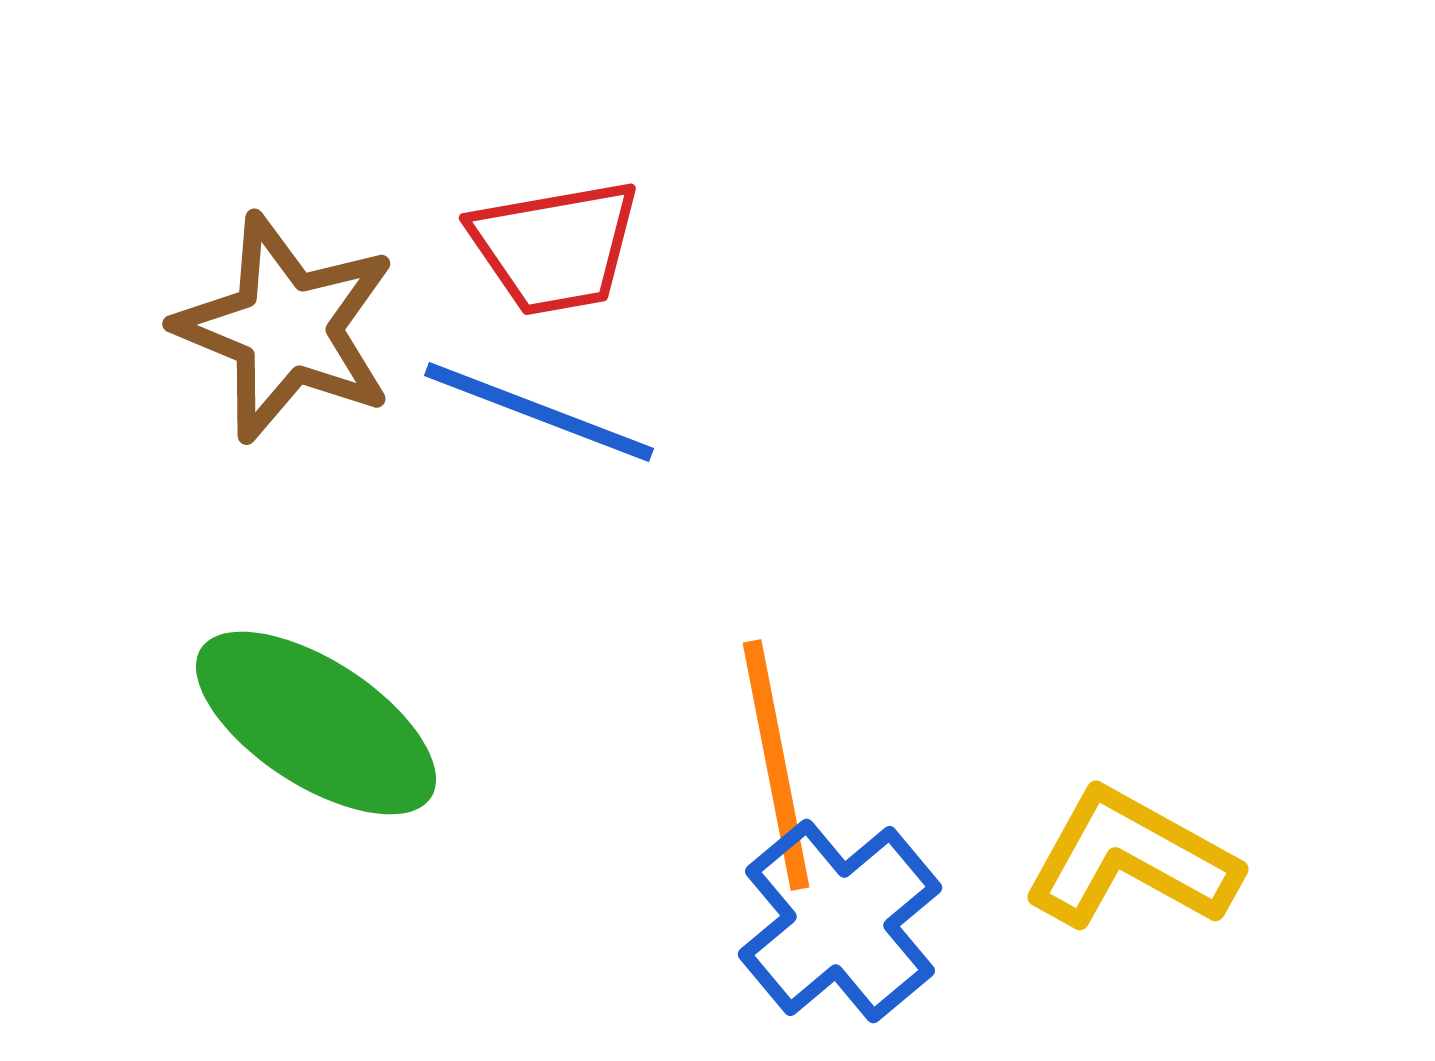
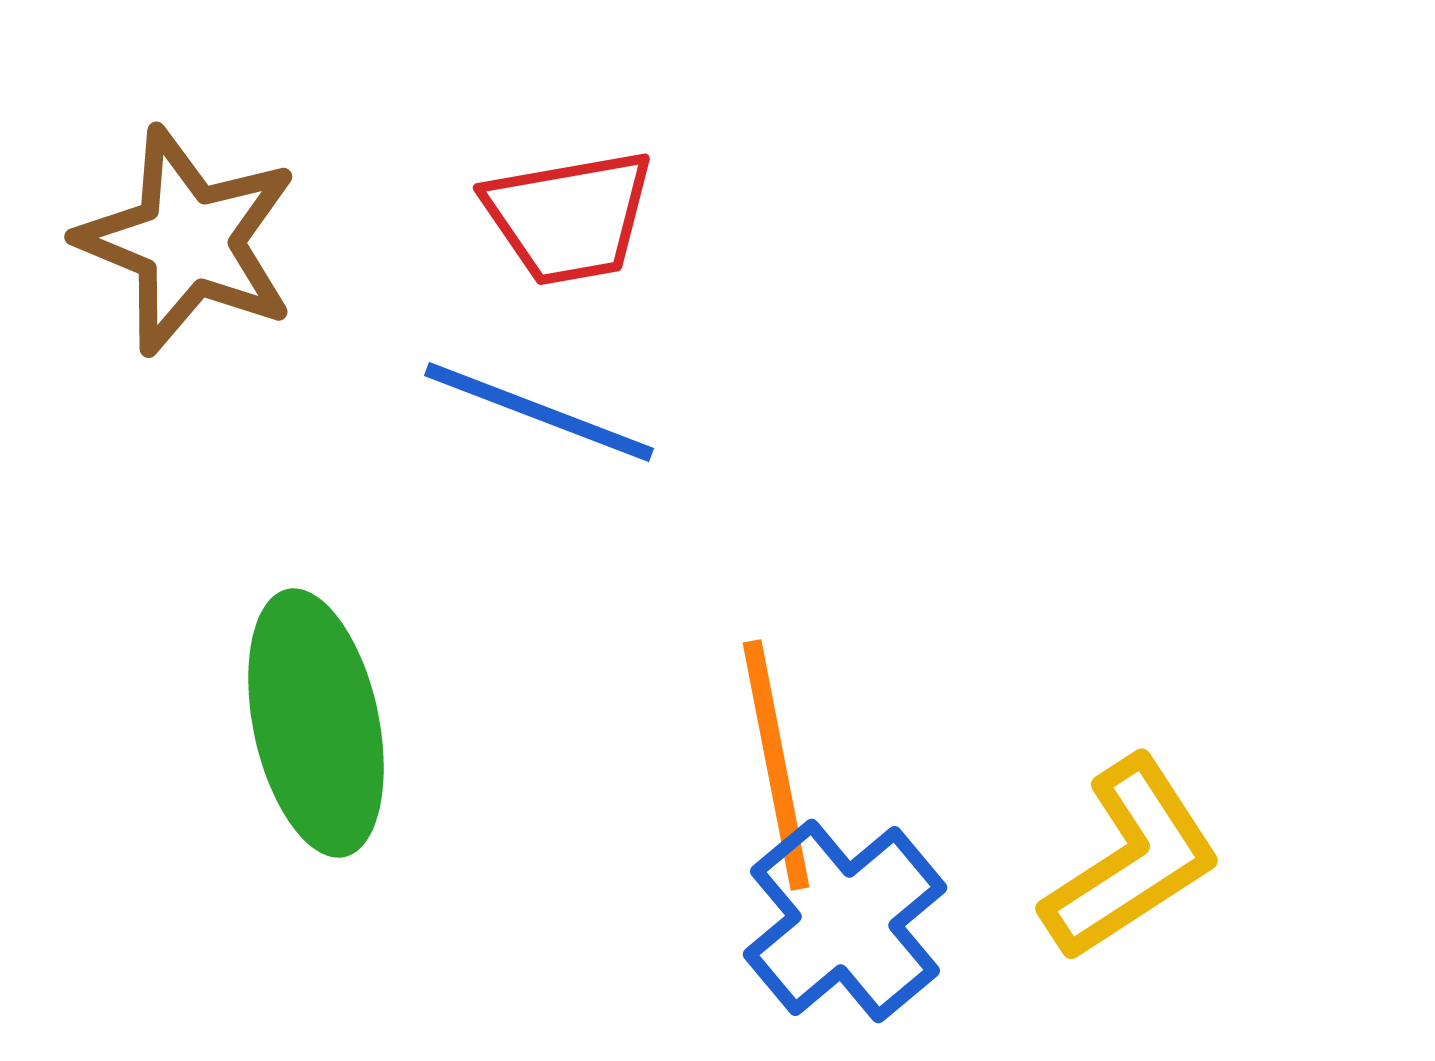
red trapezoid: moved 14 px right, 30 px up
brown star: moved 98 px left, 87 px up
green ellipse: rotated 45 degrees clockwise
yellow L-shape: rotated 118 degrees clockwise
blue cross: moved 5 px right
